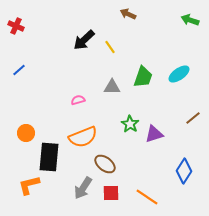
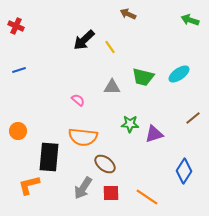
blue line: rotated 24 degrees clockwise
green trapezoid: rotated 85 degrees clockwise
pink semicircle: rotated 56 degrees clockwise
green star: rotated 30 degrees counterclockwise
orange circle: moved 8 px left, 2 px up
orange semicircle: rotated 28 degrees clockwise
